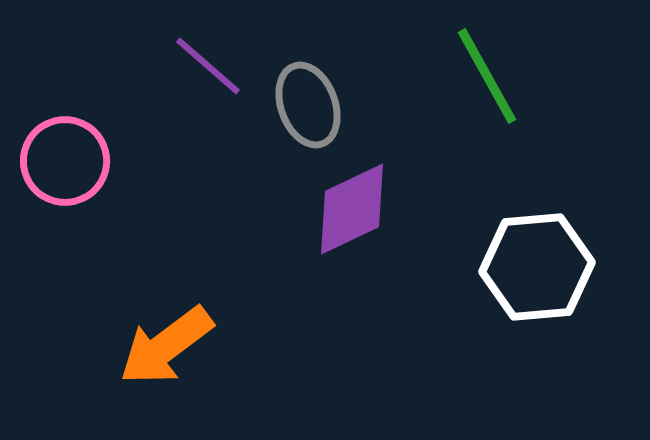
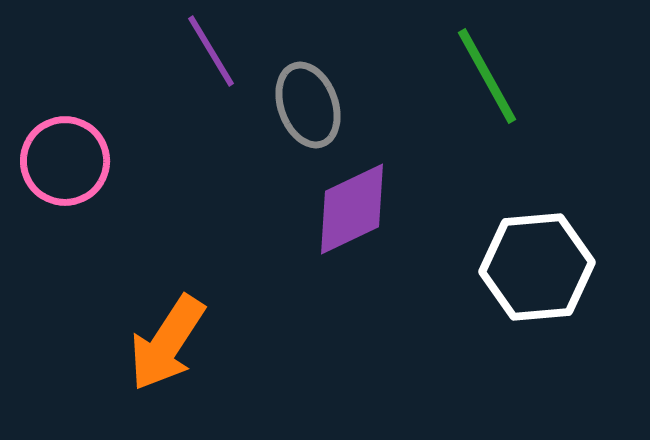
purple line: moved 3 px right, 15 px up; rotated 18 degrees clockwise
orange arrow: moved 1 px right, 3 px up; rotated 20 degrees counterclockwise
